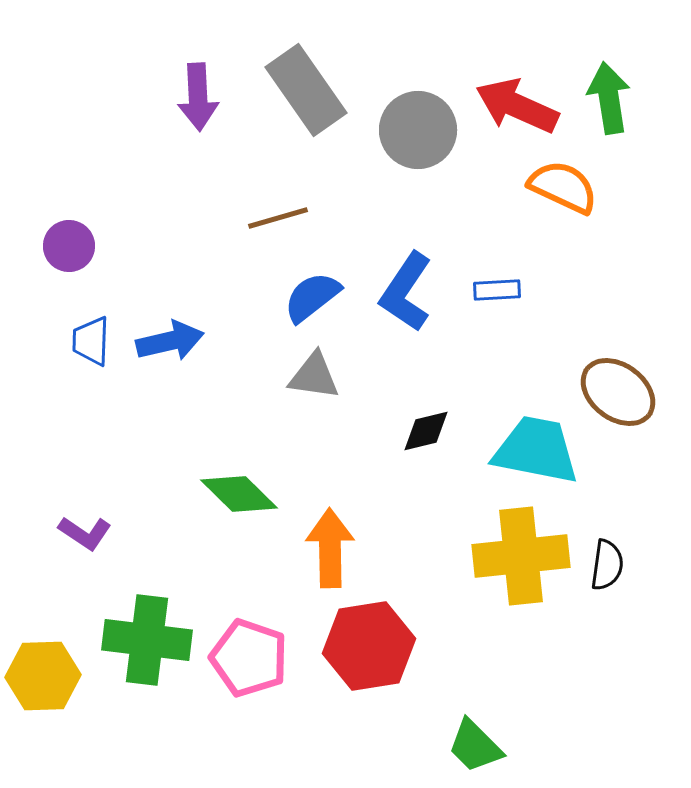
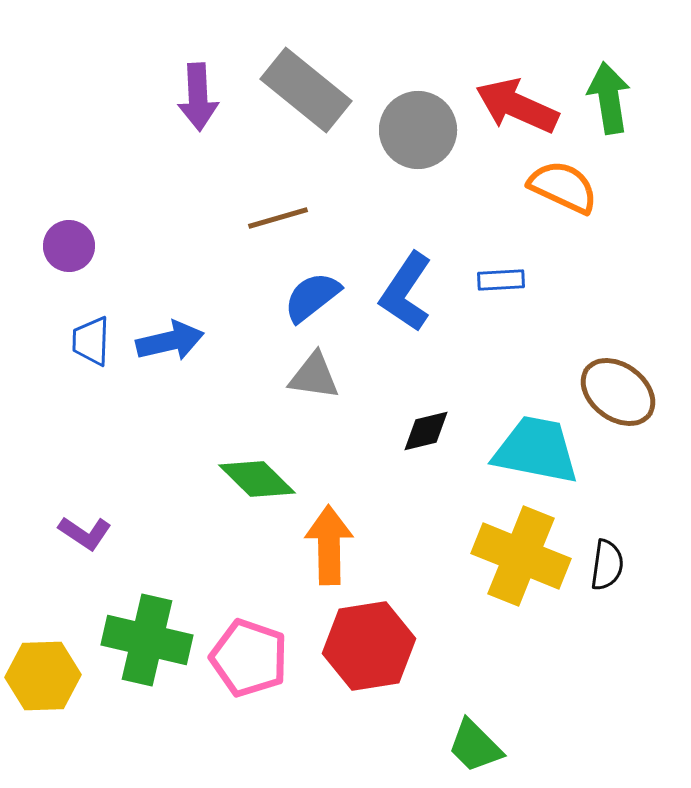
gray rectangle: rotated 16 degrees counterclockwise
blue rectangle: moved 4 px right, 10 px up
green diamond: moved 18 px right, 15 px up
orange arrow: moved 1 px left, 3 px up
yellow cross: rotated 28 degrees clockwise
green cross: rotated 6 degrees clockwise
